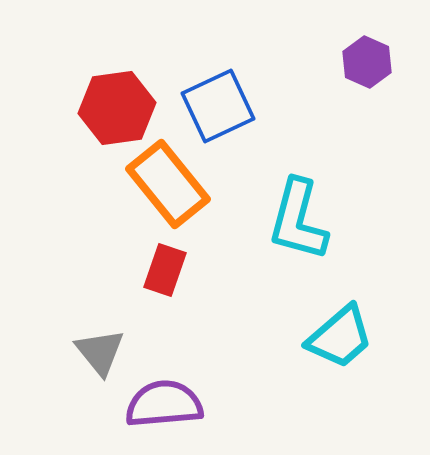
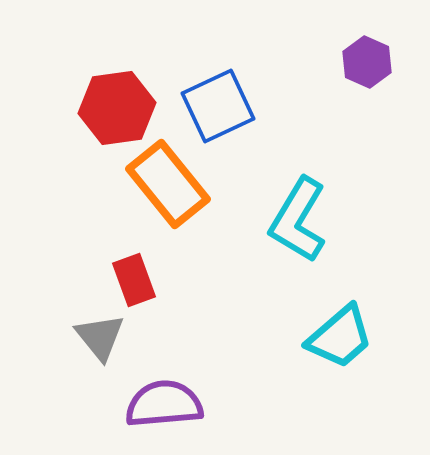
cyan L-shape: rotated 16 degrees clockwise
red rectangle: moved 31 px left, 10 px down; rotated 39 degrees counterclockwise
gray triangle: moved 15 px up
